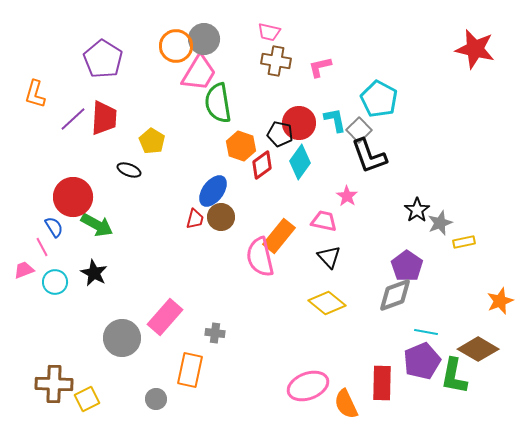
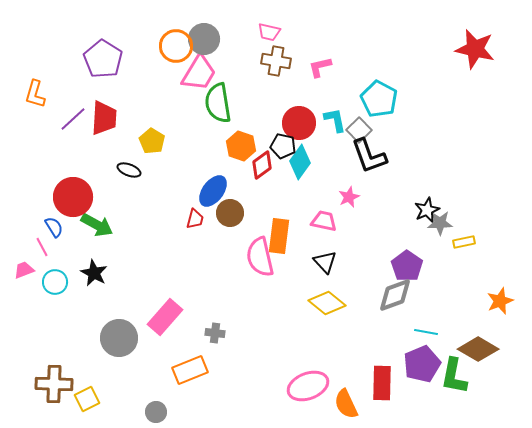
black pentagon at (280, 134): moved 3 px right, 12 px down
pink star at (347, 196): moved 2 px right, 1 px down; rotated 15 degrees clockwise
black star at (417, 210): moved 10 px right; rotated 10 degrees clockwise
brown circle at (221, 217): moved 9 px right, 4 px up
gray star at (440, 223): rotated 20 degrees clockwise
orange rectangle at (279, 236): rotated 32 degrees counterclockwise
black triangle at (329, 257): moved 4 px left, 5 px down
gray circle at (122, 338): moved 3 px left
purple pentagon at (422, 361): moved 3 px down
orange rectangle at (190, 370): rotated 56 degrees clockwise
gray circle at (156, 399): moved 13 px down
